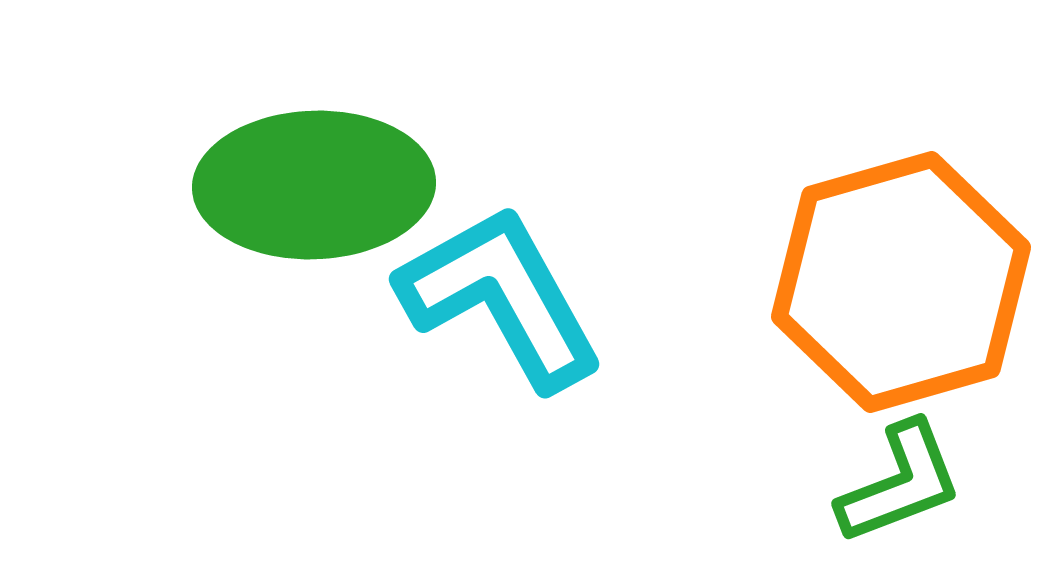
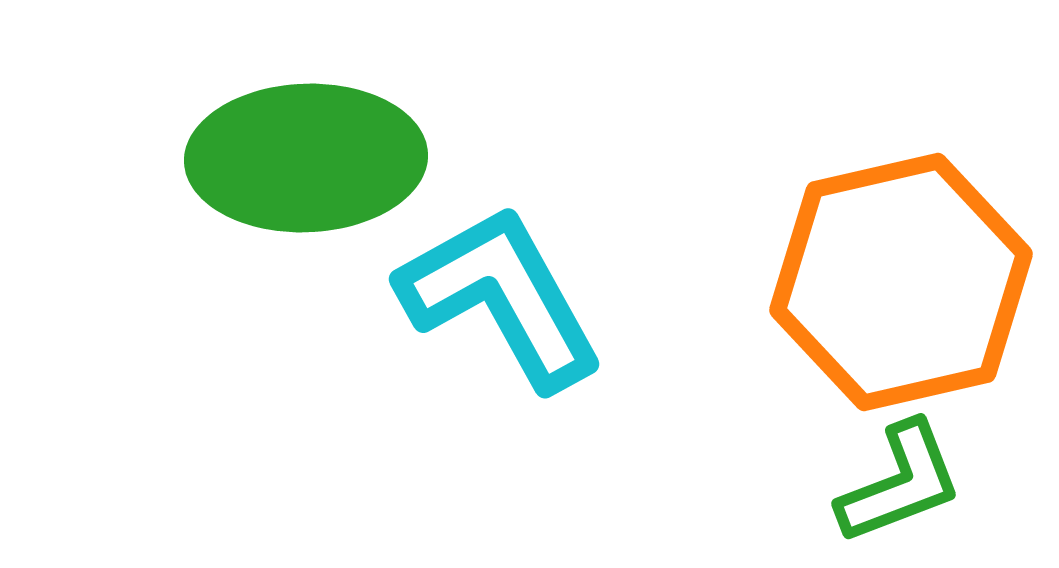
green ellipse: moved 8 px left, 27 px up
orange hexagon: rotated 3 degrees clockwise
